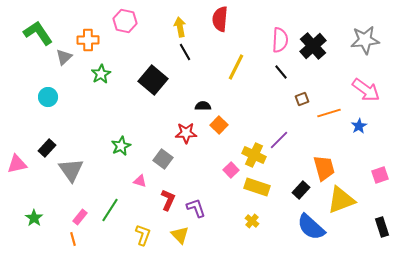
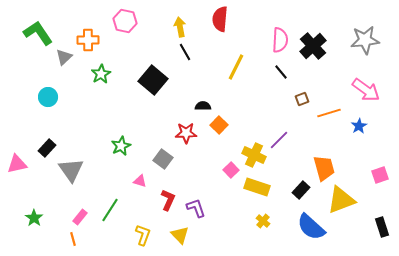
yellow cross at (252, 221): moved 11 px right
